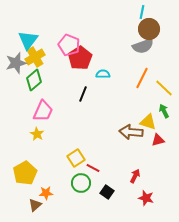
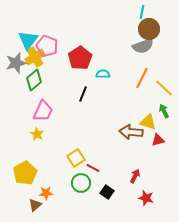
pink pentagon: moved 22 px left, 1 px down
